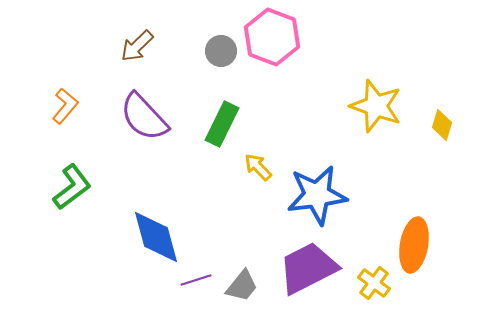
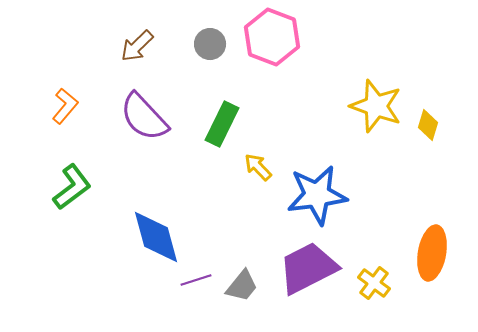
gray circle: moved 11 px left, 7 px up
yellow diamond: moved 14 px left
orange ellipse: moved 18 px right, 8 px down
